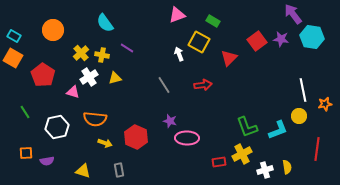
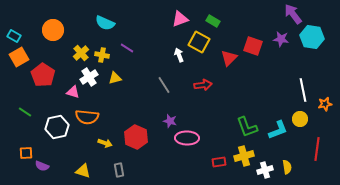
pink triangle at (177, 15): moved 3 px right, 4 px down
cyan semicircle at (105, 23): rotated 30 degrees counterclockwise
red square at (257, 41): moved 4 px left, 5 px down; rotated 36 degrees counterclockwise
white arrow at (179, 54): moved 1 px down
orange square at (13, 58): moved 6 px right, 1 px up; rotated 30 degrees clockwise
green line at (25, 112): rotated 24 degrees counterclockwise
yellow circle at (299, 116): moved 1 px right, 3 px down
orange semicircle at (95, 119): moved 8 px left, 2 px up
yellow cross at (242, 154): moved 2 px right, 2 px down; rotated 12 degrees clockwise
purple semicircle at (47, 161): moved 5 px left, 5 px down; rotated 32 degrees clockwise
